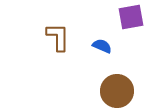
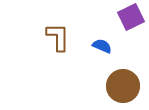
purple square: rotated 16 degrees counterclockwise
brown circle: moved 6 px right, 5 px up
